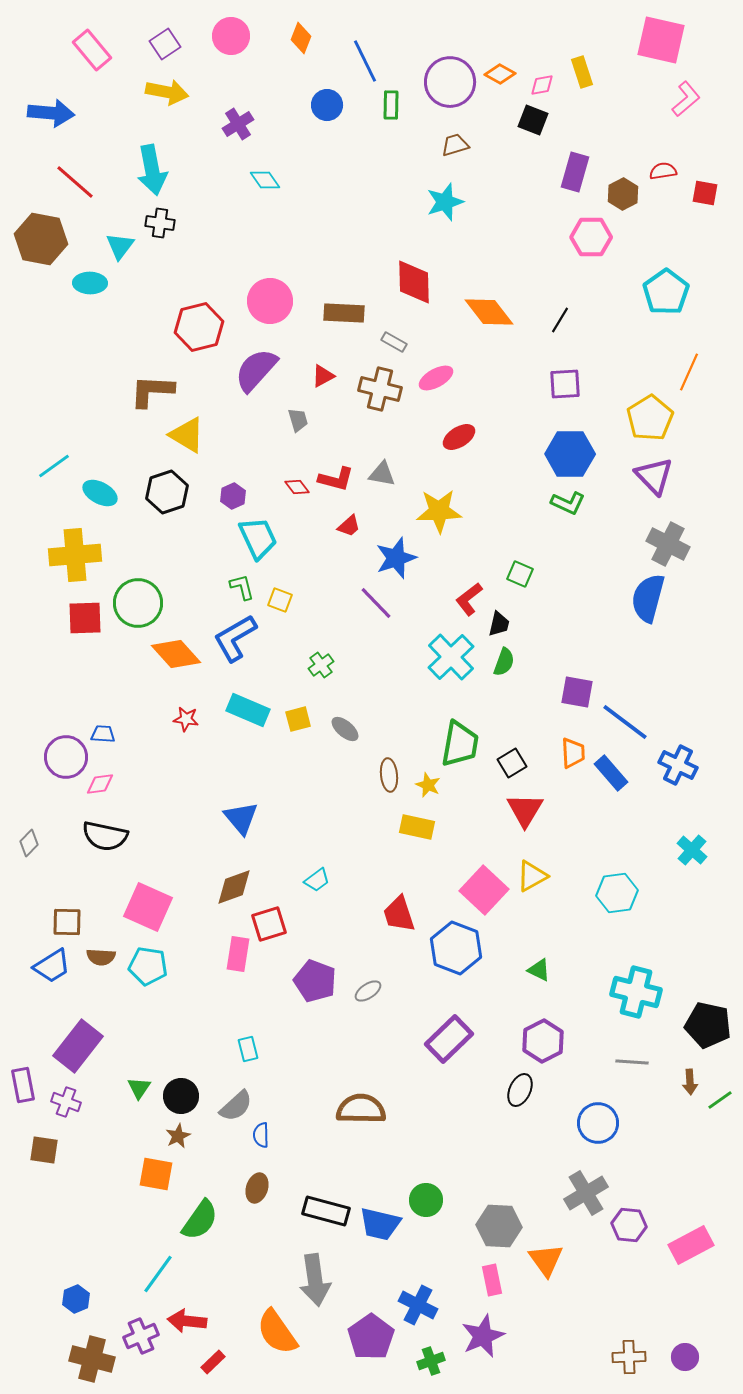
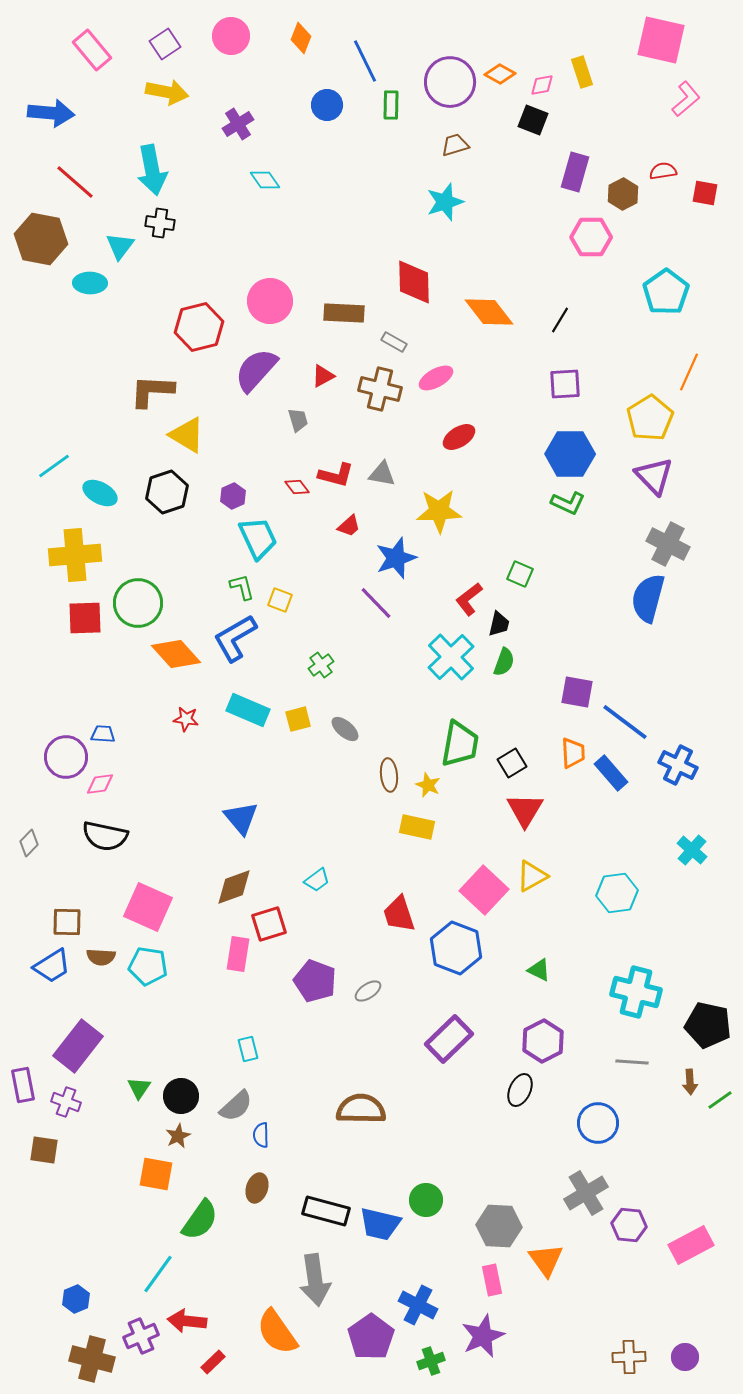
red L-shape at (336, 479): moved 4 px up
